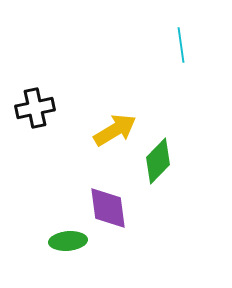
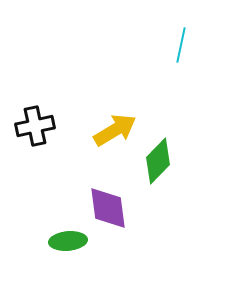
cyan line: rotated 20 degrees clockwise
black cross: moved 18 px down
